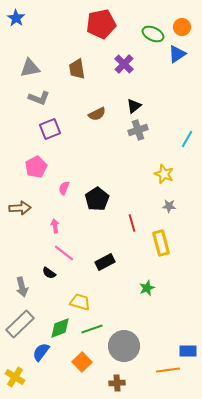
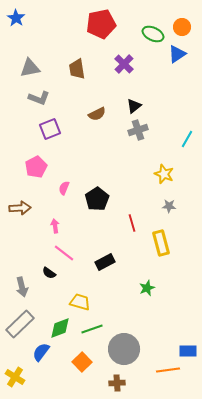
gray circle: moved 3 px down
